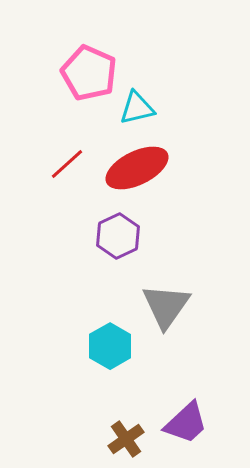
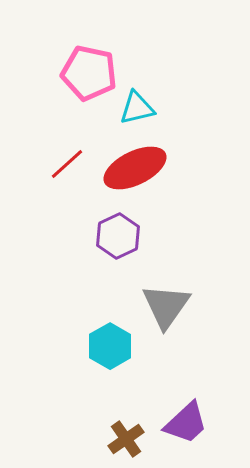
pink pentagon: rotated 12 degrees counterclockwise
red ellipse: moved 2 px left
